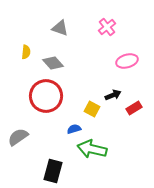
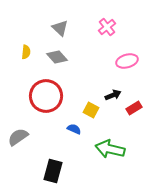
gray triangle: rotated 24 degrees clockwise
gray diamond: moved 4 px right, 6 px up
yellow square: moved 1 px left, 1 px down
blue semicircle: rotated 40 degrees clockwise
green arrow: moved 18 px right
